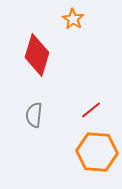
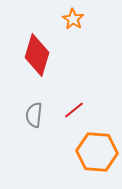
red line: moved 17 px left
